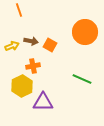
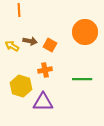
orange line: rotated 16 degrees clockwise
brown arrow: moved 1 px left
yellow arrow: rotated 128 degrees counterclockwise
orange cross: moved 12 px right, 4 px down
green line: rotated 24 degrees counterclockwise
yellow hexagon: moved 1 px left; rotated 15 degrees counterclockwise
